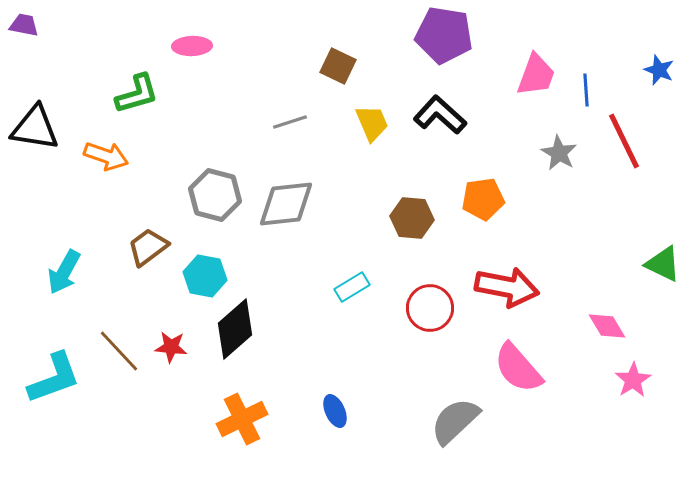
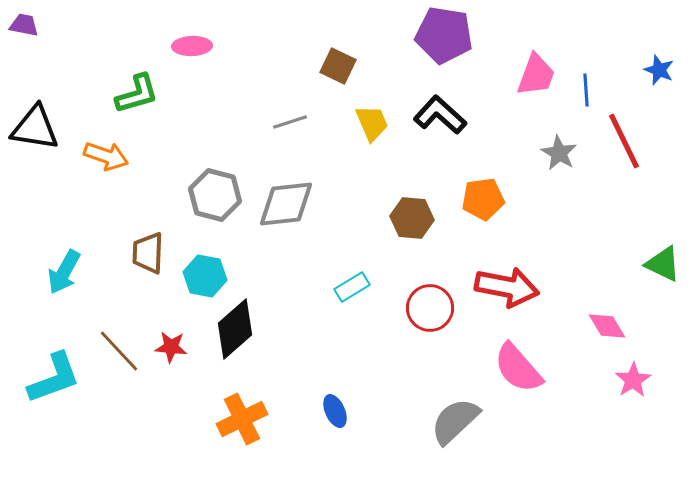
brown trapezoid: moved 6 px down; rotated 51 degrees counterclockwise
